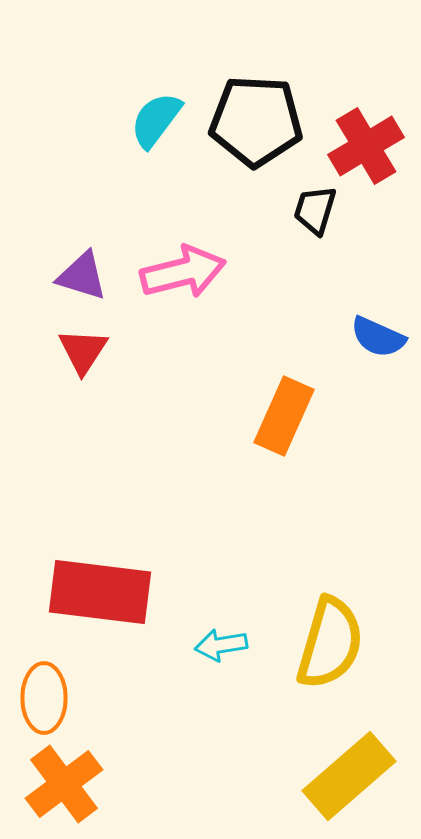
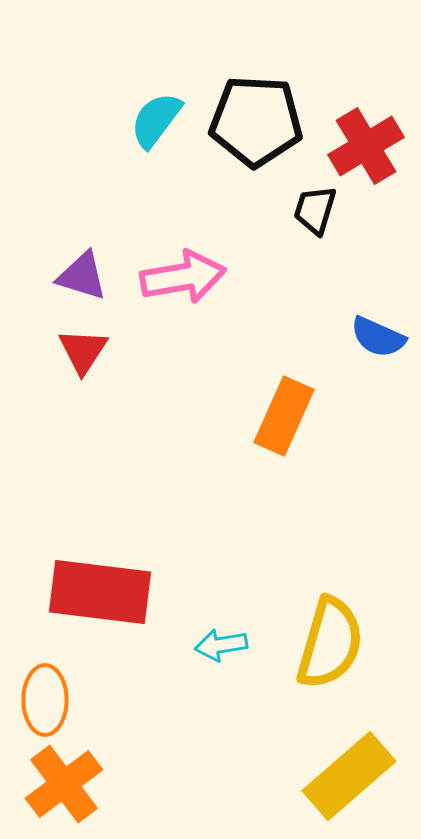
pink arrow: moved 5 px down; rotated 4 degrees clockwise
orange ellipse: moved 1 px right, 2 px down
